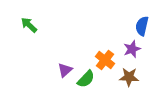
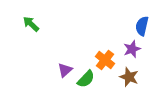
green arrow: moved 2 px right, 1 px up
brown star: rotated 18 degrees clockwise
